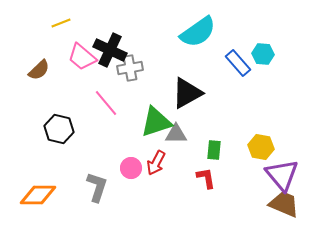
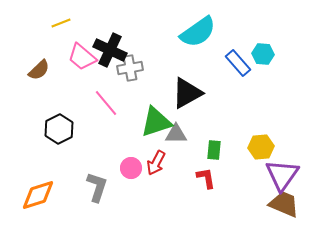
black hexagon: rotated 20 degrees clockwise
yellow hexagon: rotated 15 degrees counterclockwise
purple triangle: rotated 15 degrees clockwise
orange diamond: rotated 18 degrees counterclockwise
